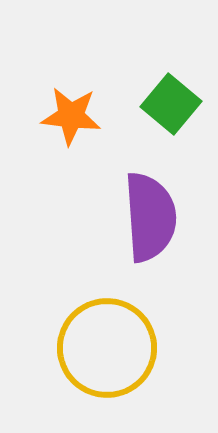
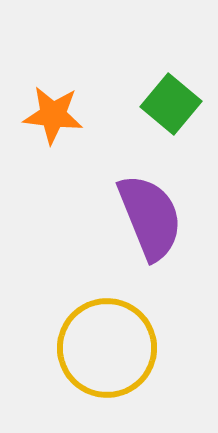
orange star: moved 18 px left, 1 px up
purple semicircle: rotated 18 degrees counterclockwise
